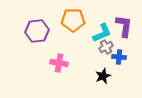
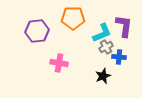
orange pentagon: moved 2 px up
